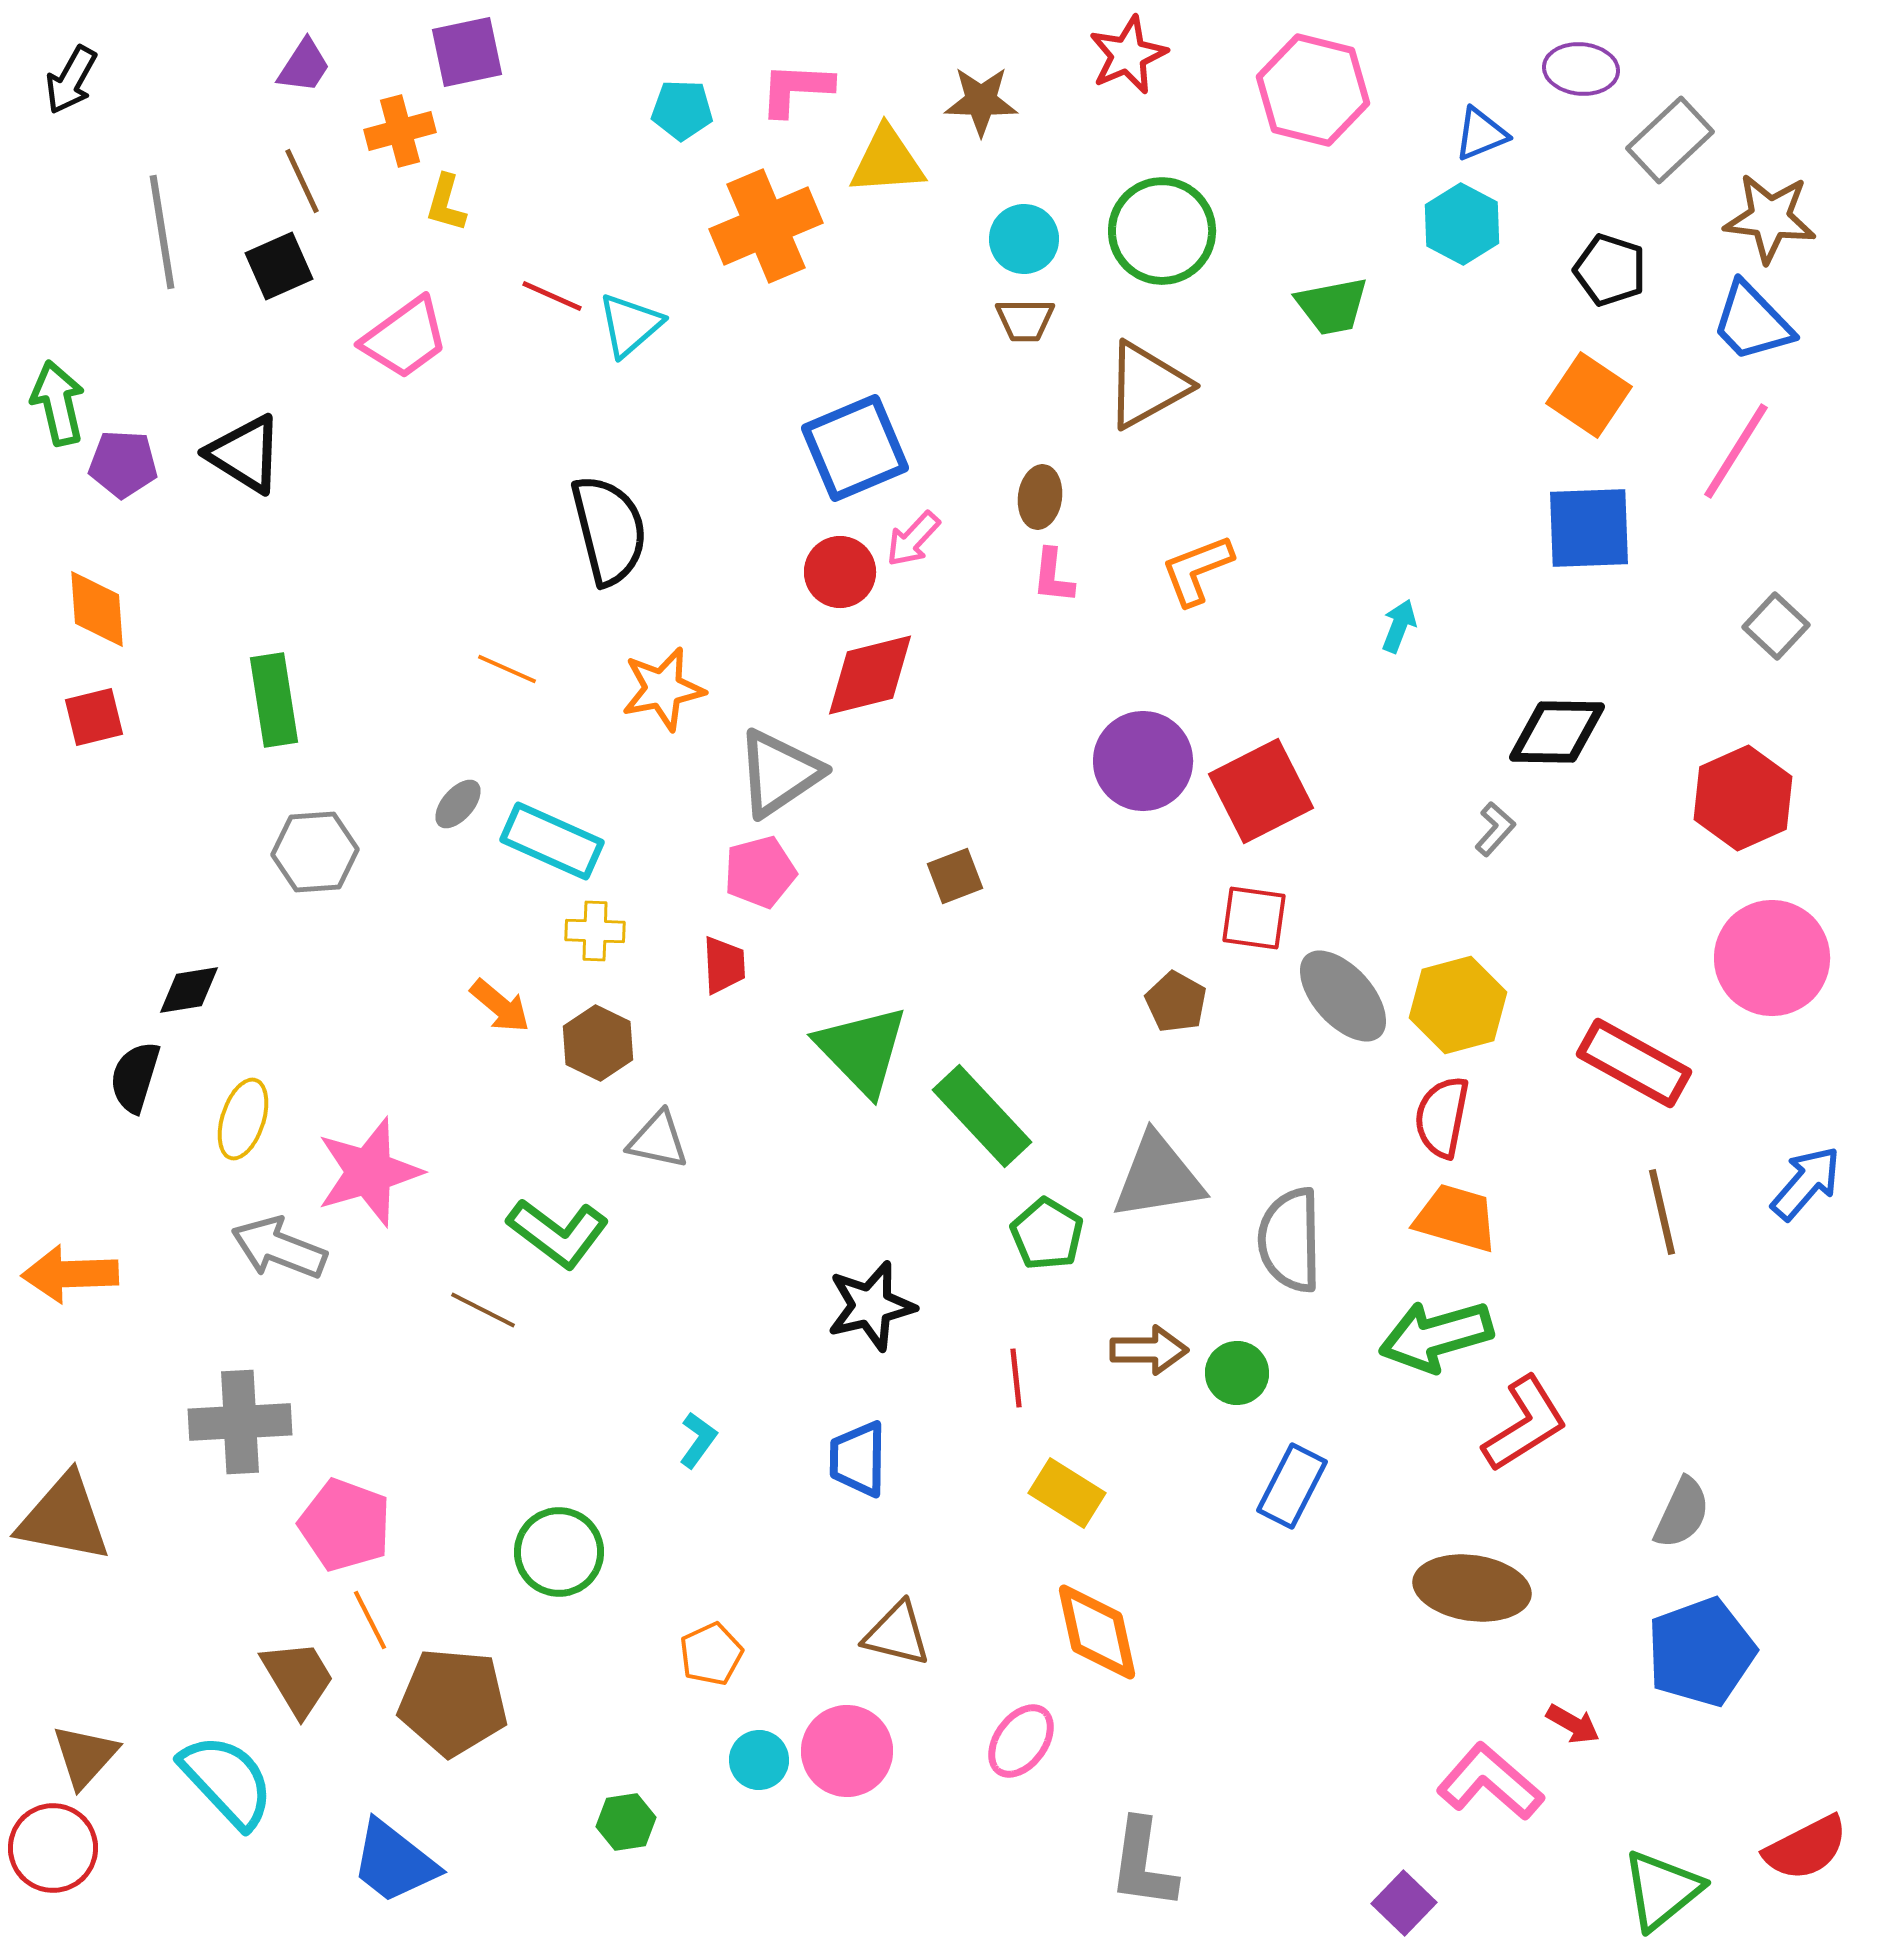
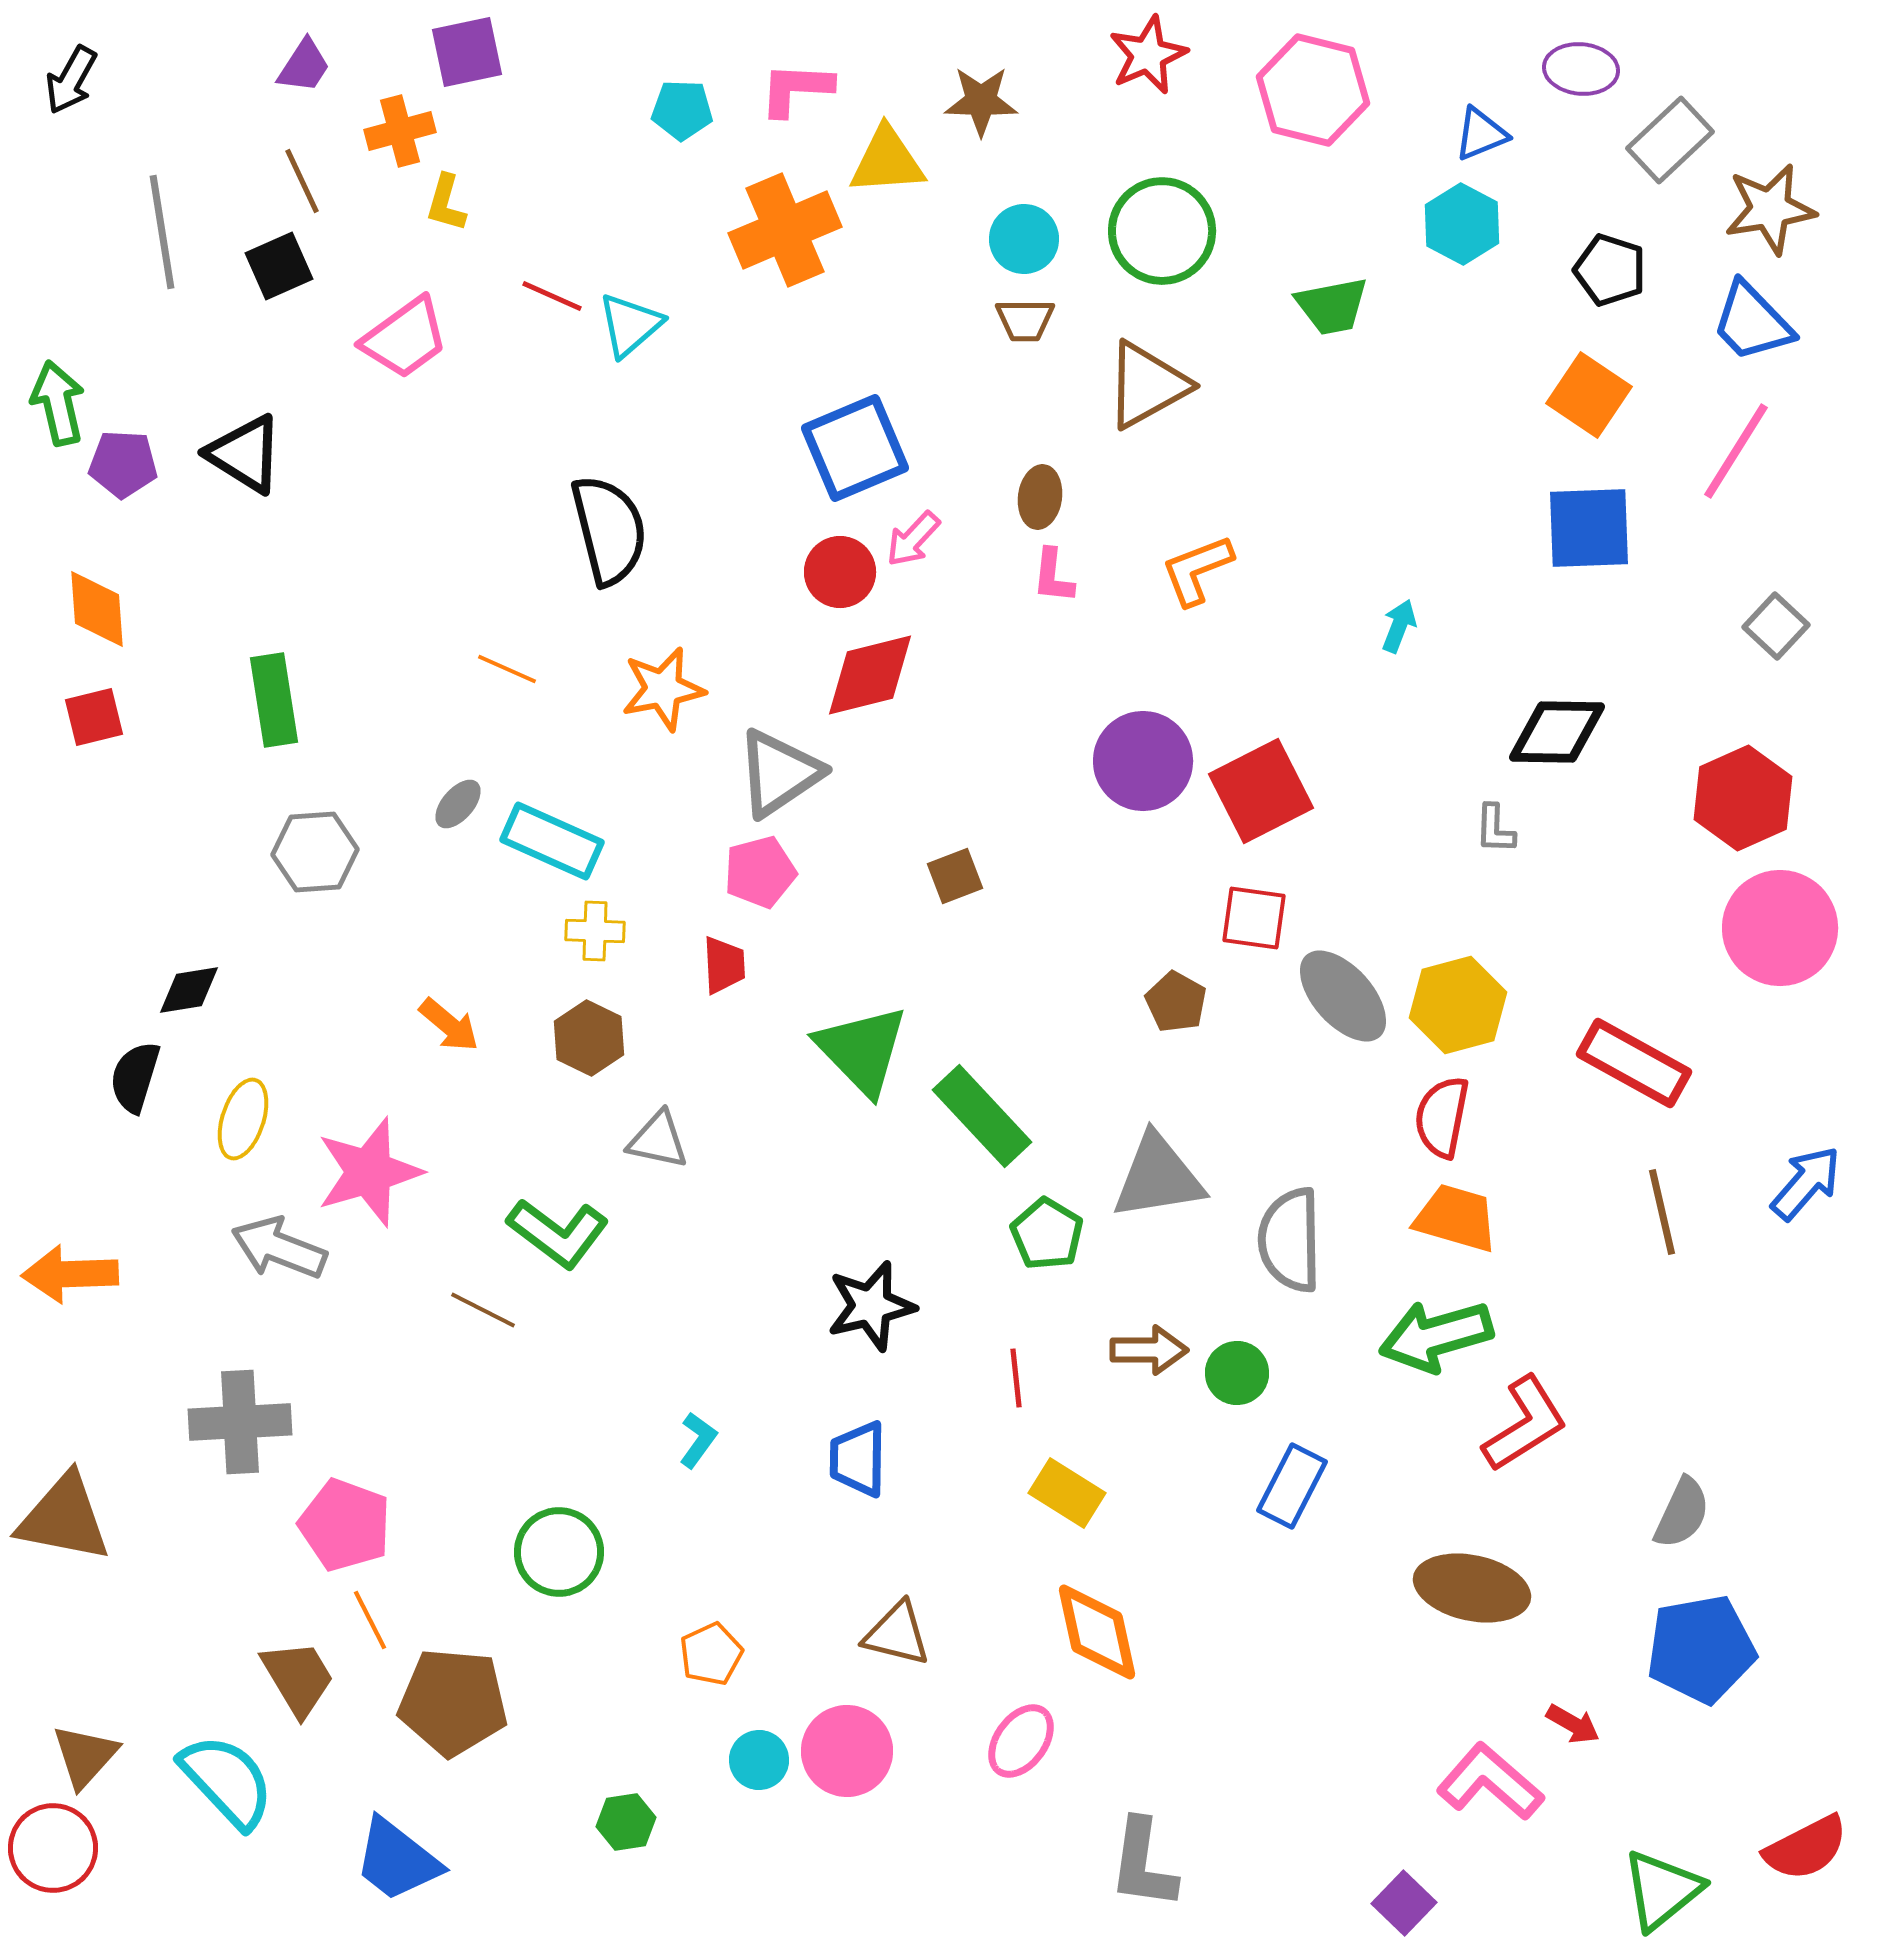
red star at (1128, 55): moved 20 px right
brown star at (1770, 218): moved 9 px up; rotated 16 degrees counterclockwise
orange cross at (766, 226): moved 19 px right, 4 px down
gray L-shape at (1495, 829): rotated 140 degrees clockwise
pink circle at (1772, 958): moved 8 px right, 30 px up
orange arrow at (500, 1006): moved 51 px left, 19 px down
brown hexagon at (598, 1043): moved 9 px left, 5 px up
brown ellipse at (1472, 1588): rotated 4 degrees clockwise
blue pentagon at (1701, 1652): moved 3 px up; rotated 10 degrees clockwise
blue trapezoid at (394, 1862): moved 3 px right, 2 px up
